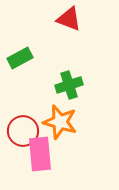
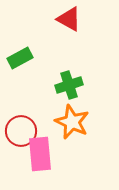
red triangle: rotated 8 degrees clockwise
orange star: moved 12 px right; rotated 8 degrees clockwise
red circle: moved 2 px left
